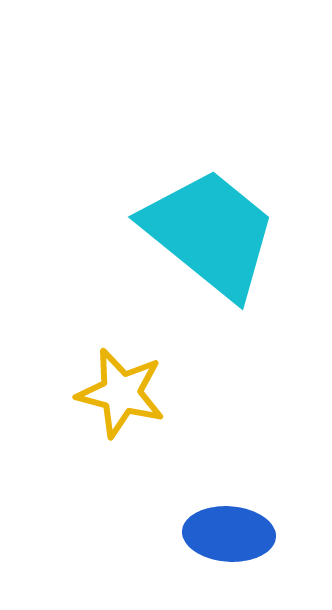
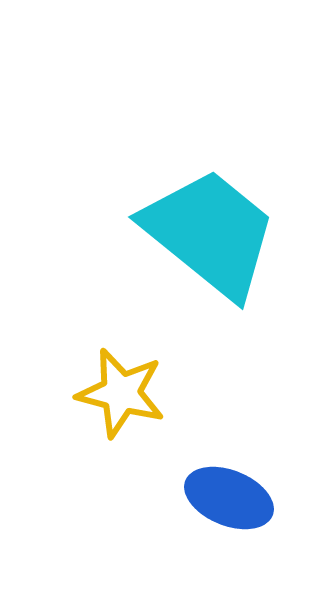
blue ellipse: moved 36 px up; rotated 18 degrees clockwise
